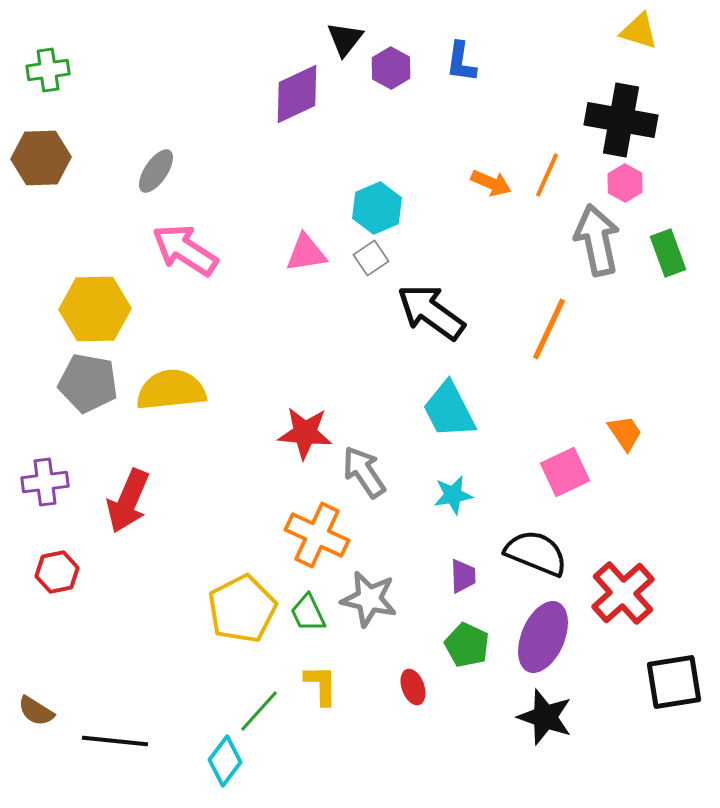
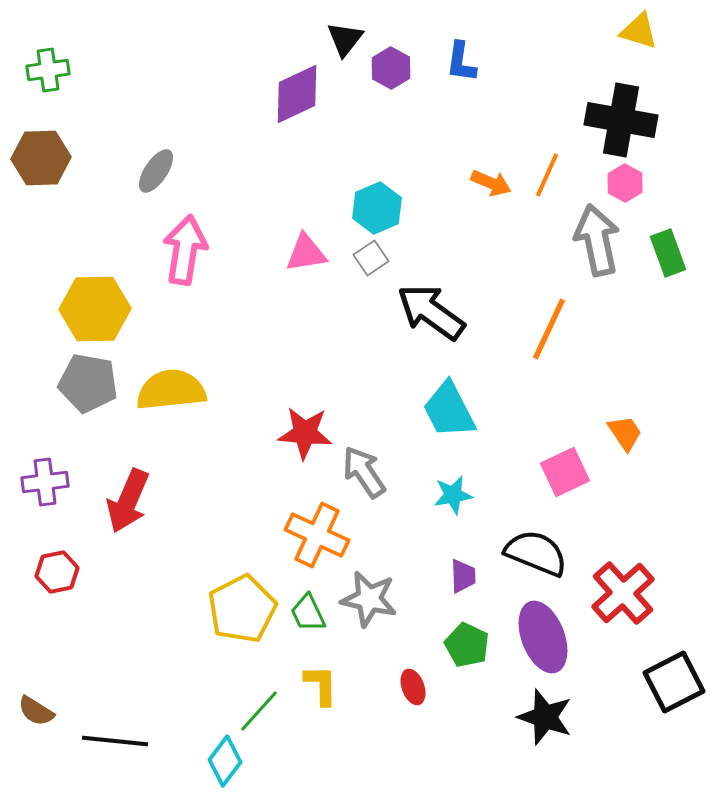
pink arrow at (185, 250): rotated 66 degrees clockwise
purple ellipse at (543, 637): rotated 44 degrees counterclockwise
black square at (674, 682): rotated 18 degrees counterclockwise
